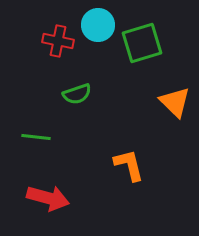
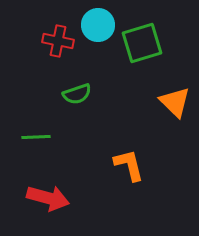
green line: rotated 8 degrees counterclockwise
